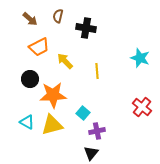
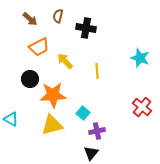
cyan triangle: moved 16 px left, 3 px up
